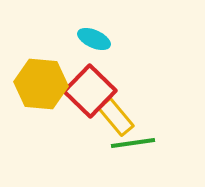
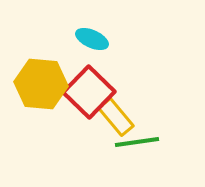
cyan ellipse: moved 2 px left
red square: moved 1 px left, 1 px down
green line: moved 4 px right, 1 px up
